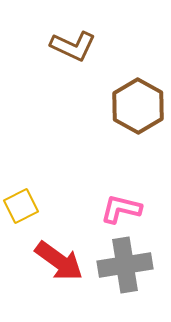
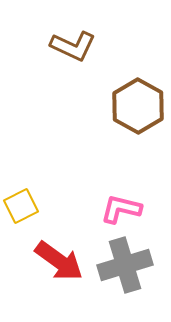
gray cross: rotated 8 degrees counterclockwise
